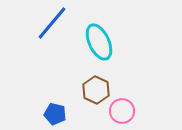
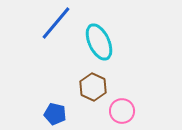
blue line: moved 4 px right
brown hexagon: moved 3 px left, 3 px up
